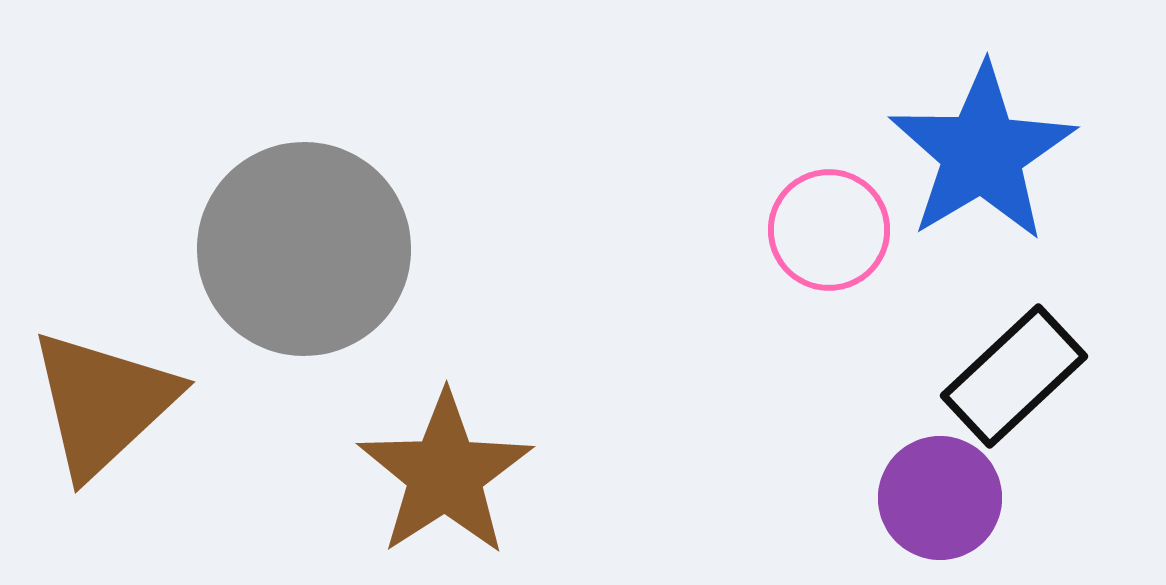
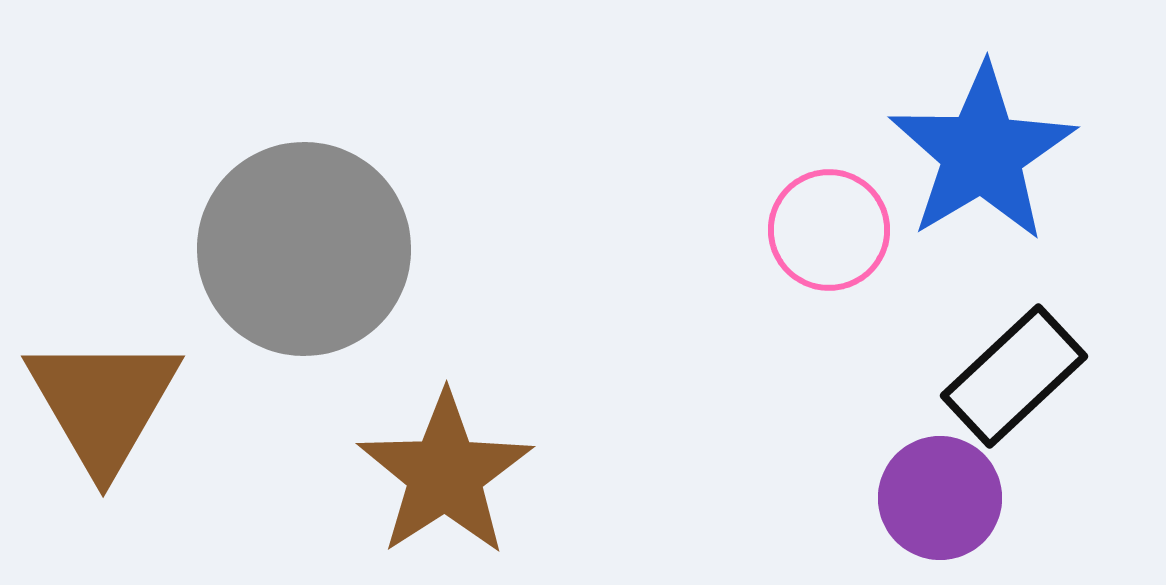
brown triangle: rotated 17 degrees counterclockwise
